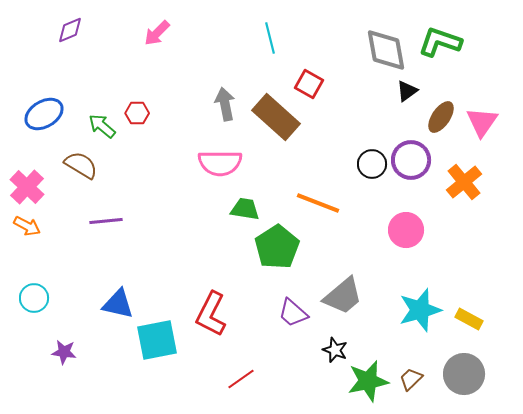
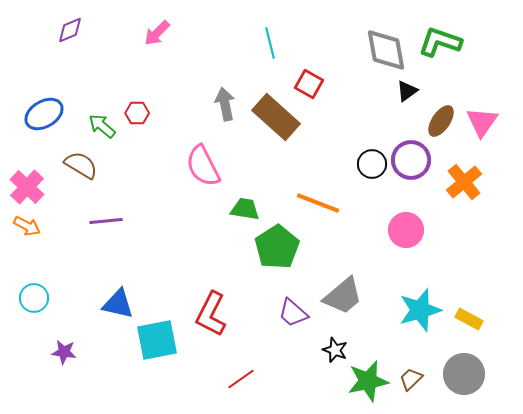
cyan line: moved 5 px down
brown ellipse: moved 4 px down
pink semicircle: moved 17 px left, 3 px down; rotated 63 degrees clockwise
